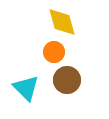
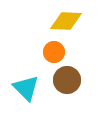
yellow diamond: moved 4 px right, 1 px up; rotated 72 degrees counterclockwise
